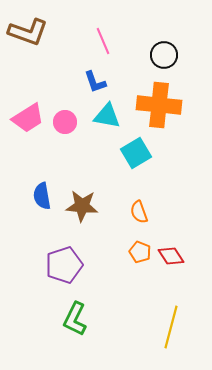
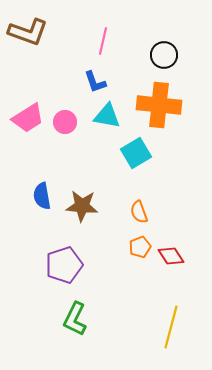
pink line: rotated 36 degrees clockwise
orange pentagon: moved 5 px up; rotated 30 degrees clockwise
